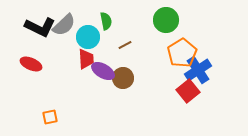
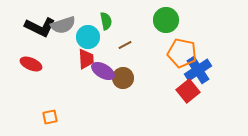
gray semicircle: moved 1 px left; rotated 25 degrees clockwise
orange pentagon: rotated 28 degrees counterclockwise
